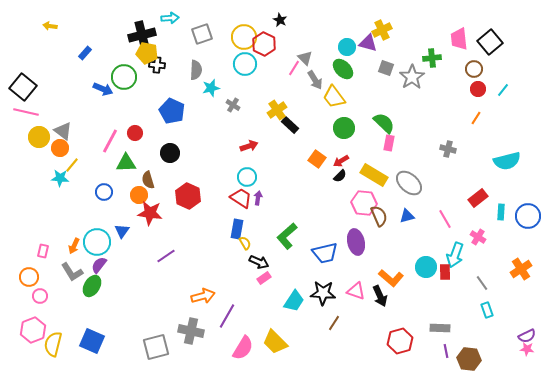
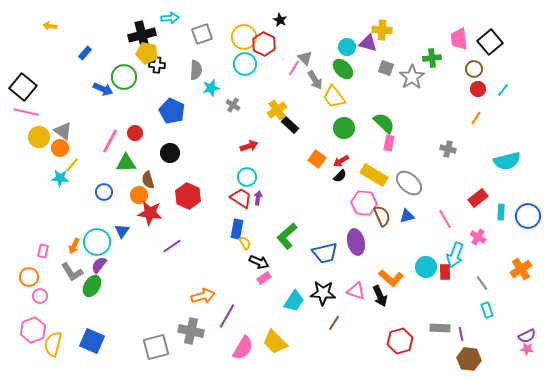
yellow cross at (382, 30): rotated 30 degrees clockwise
brown semicircle at (379, 216): moved 3 px right
purple line at (166, 256): moved 6 px right, 10 px up
purple line at (446, 351): moved 15 px right, 17 px up
